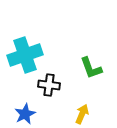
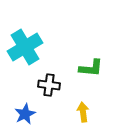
cyan cross: moved 8 px up; rotated 12 degrees counterclockwise
green L-shape: rotated 65 degrees counterclockwise
yellow arrow: moved 1 px right, 2 px up; rotated 30 degrees counterclockwise
